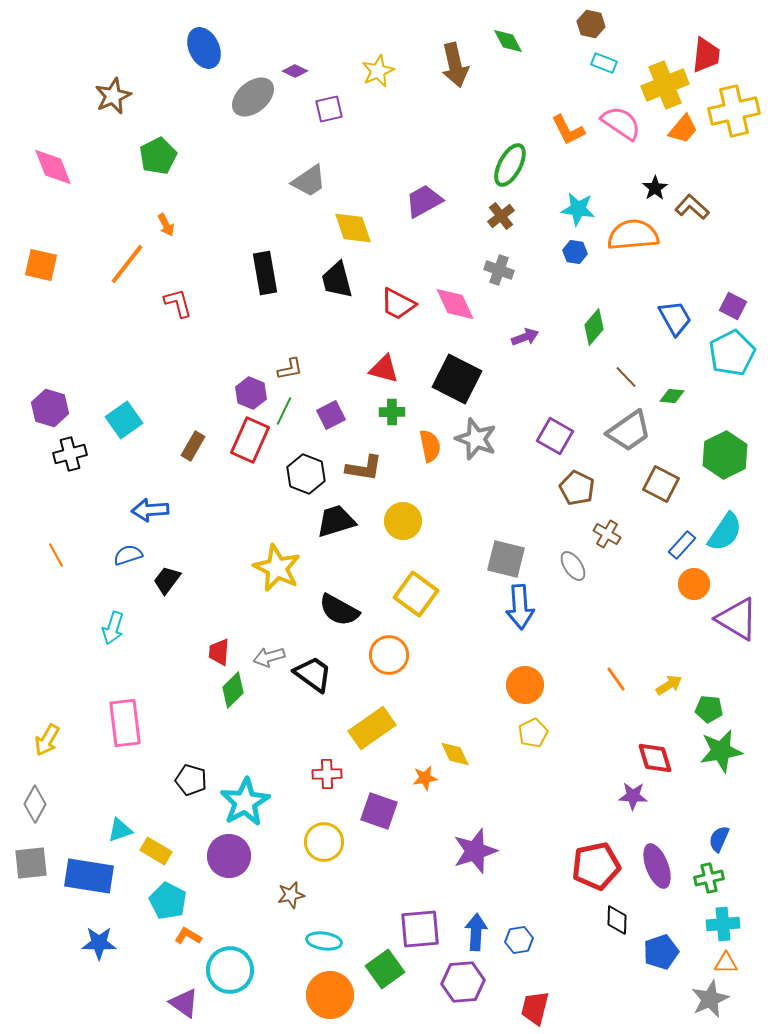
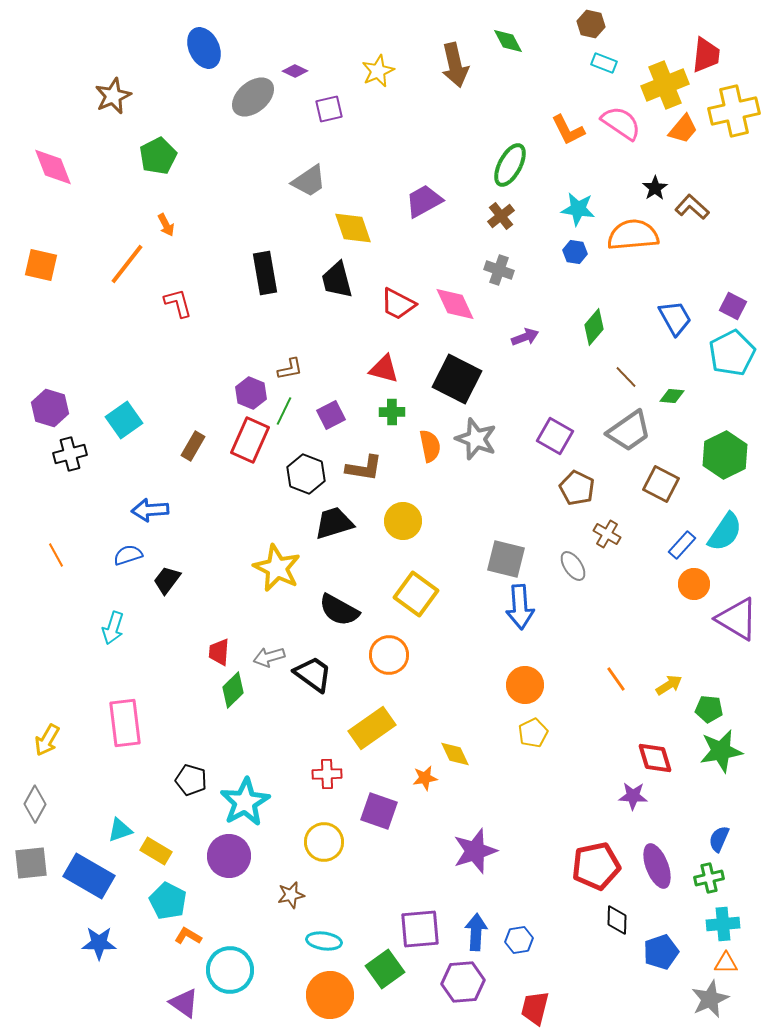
black trapezoid at (336, 521): moved 2 px left, 2 px down
blue rectangle at (89, 876): rotated 21 degrees clockwise
